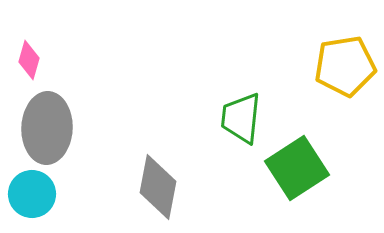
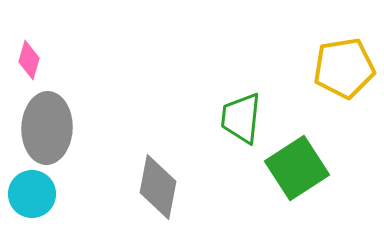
yellow pentagon: moved 1 px left, 2 px down
